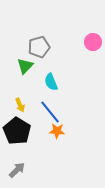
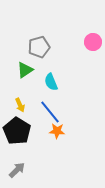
green triangle: moved 4 px down; rotated 12 degrees clockwise
